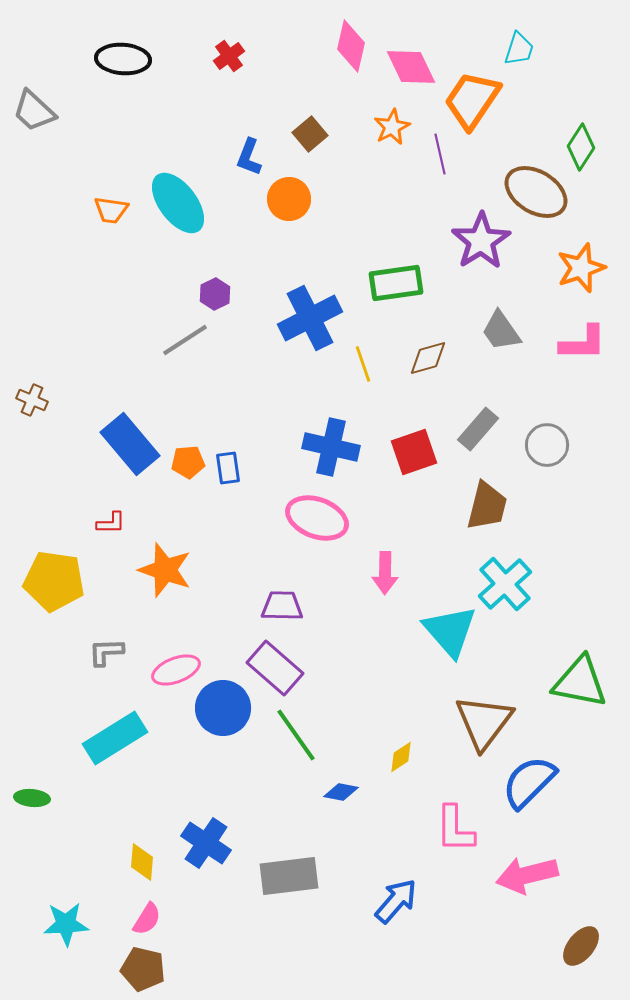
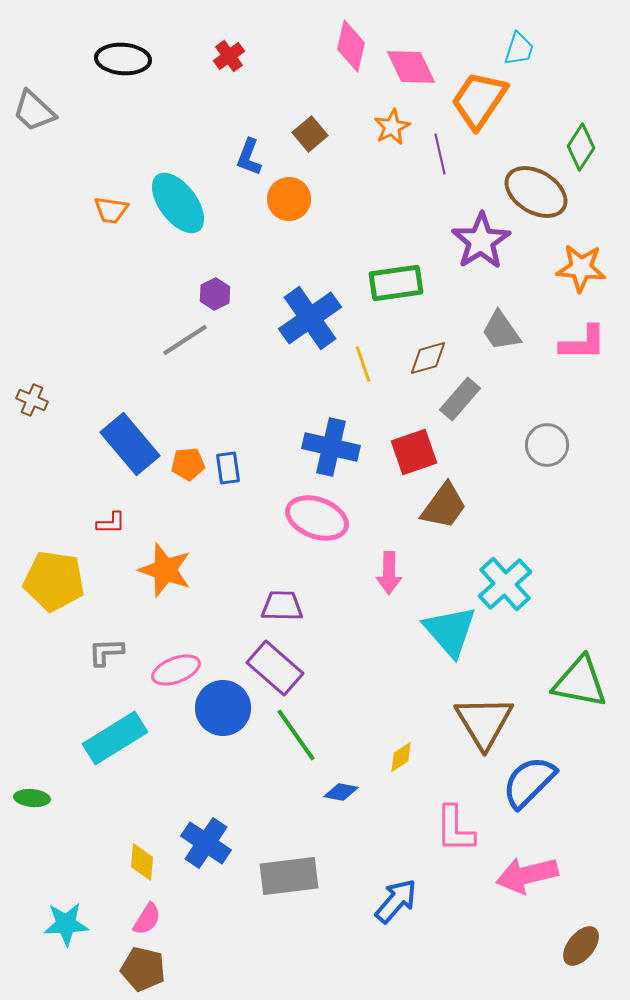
orange trapezoid at (472, 100): moved 7 px right
orange star at (581, 268): rotated 24 degrees clockwise
blue cross at (310, 318): rotated 8 degrees counterclockwise
gray rectangle at (478, 429): moved 18 px left, 30 px up
orange pentagon at (188, 462): moved 2 px down
brown trapezoid at (487, 506): moved 43 px left; rotated 22 degrees clockwise
pink arrow at (385, 573): moved 4 px right
brown triangle at (484, 722): rotated 8 degrees counterclockwise
